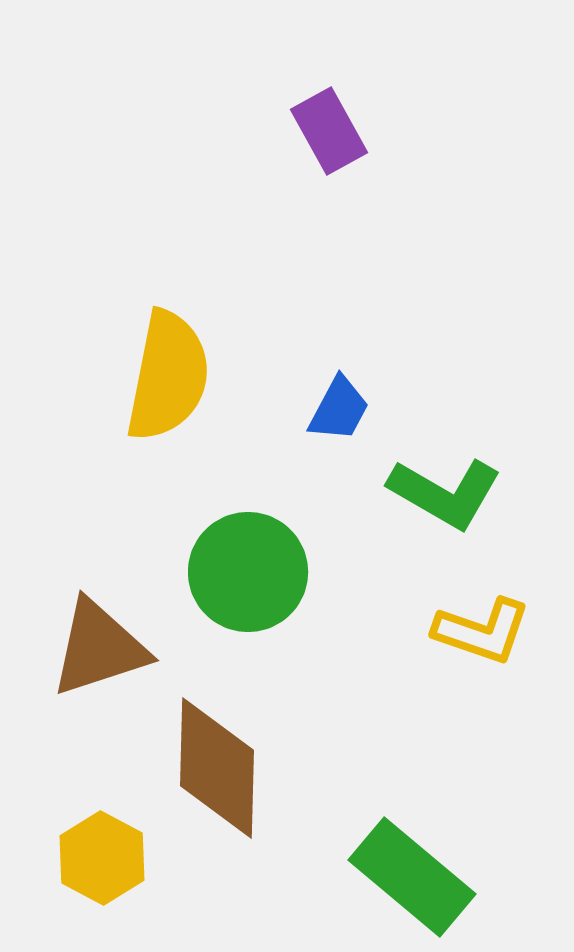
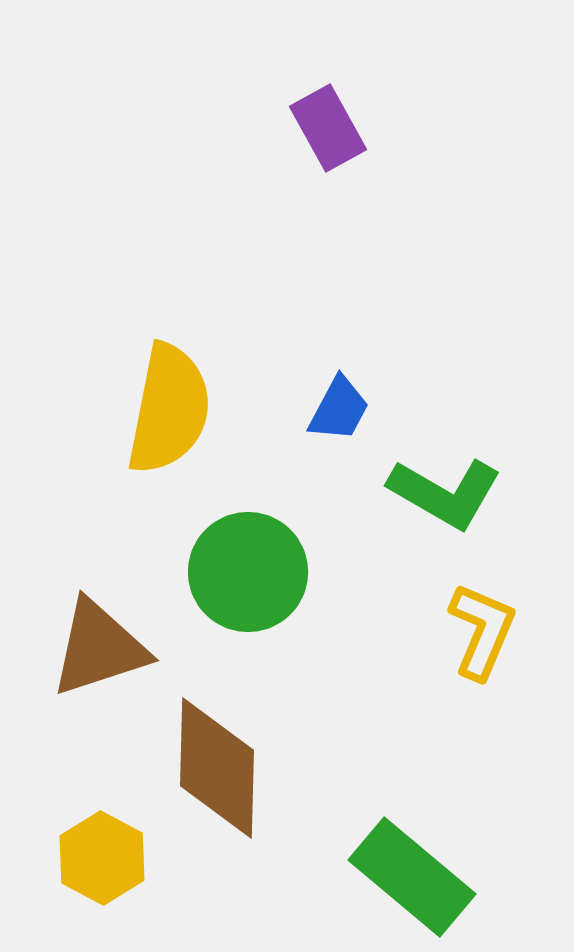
purple rectangle: moved 1 px left, 3 px up
yellow semicircle: moved 1 px right, 33 px down
yellow L-shape: rotated 86 degrees counterclockwise
